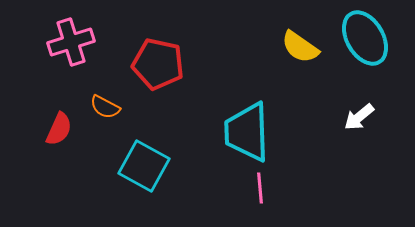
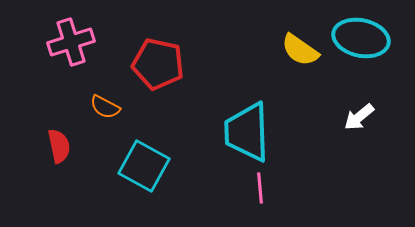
cyan ellipse: moved 4 px left; rotated 48 degrees counterclockwise
yellow semicircle: moved 3 px down
red semicircle: moved 17 px down; rotated 36 degrees counterclockwise
